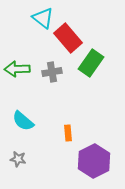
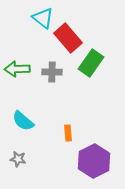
gray cross: rotated 12 degrees clockwise
